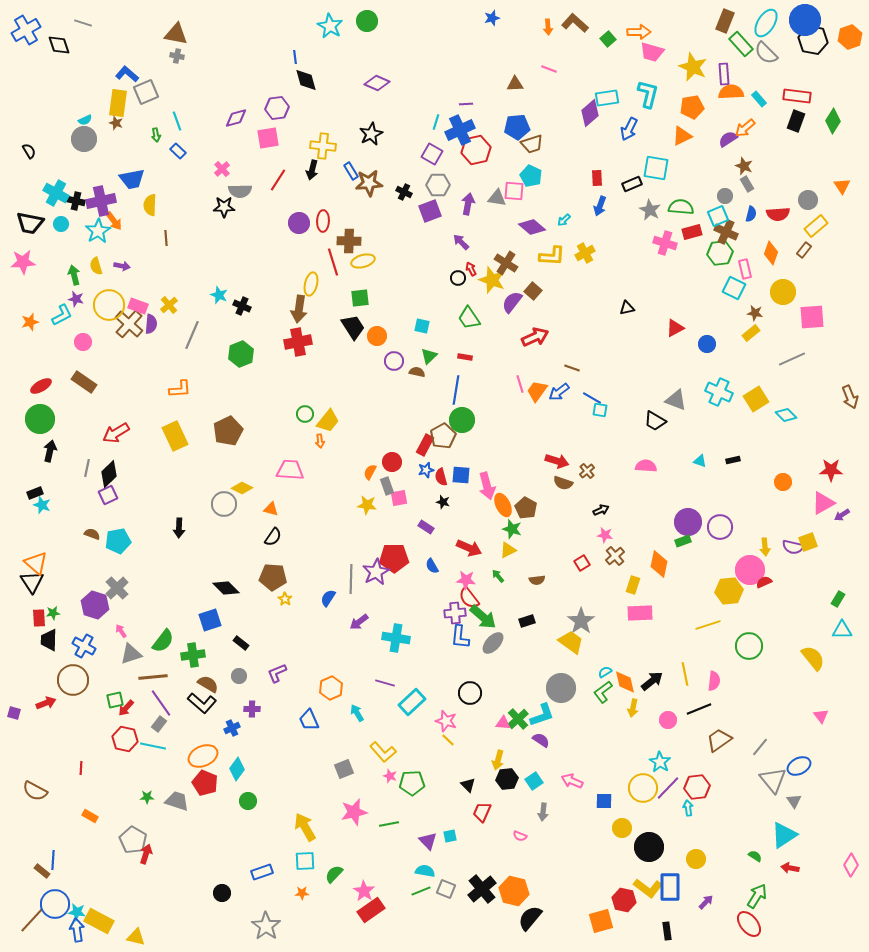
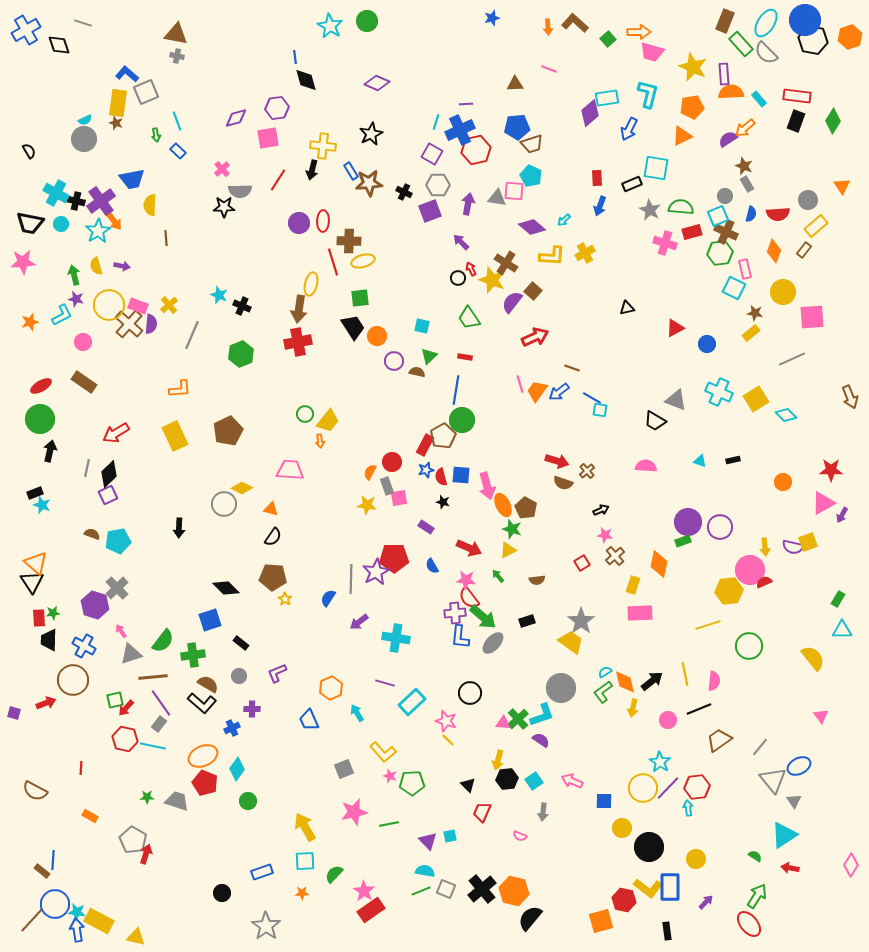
purple cross at (101, 201): rotated 24 degrees counterclockwise
orange diamond at (771, 253): moved 3 px right, 2 px up
purple arrow at (842, 515): rotated 28 degrees counterclockwise
